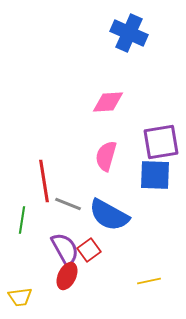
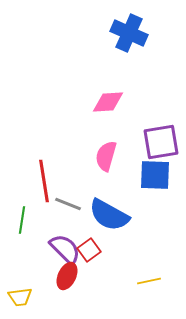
purple semicircle: rotated 16 degrees counterclockwise
